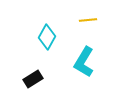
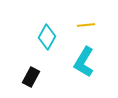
yellow line: moved 2 px left, 5 px down
black rectangle: moved 2 px left, 2 px up; rotated 30 degrees counterclockwise
